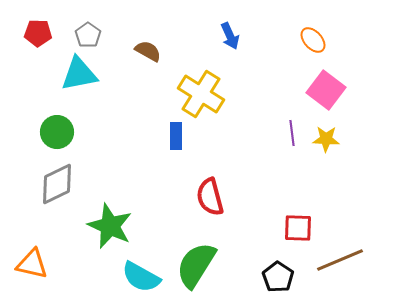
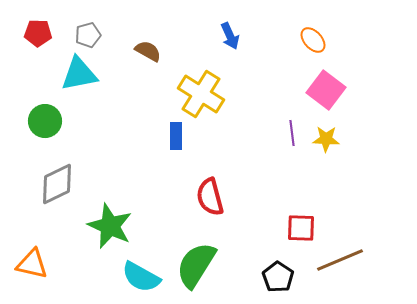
gray pentagon: rotated 20 degrees clockwise
green circle: moved 12 px left, 11 px up
red square: moved 3 px right
